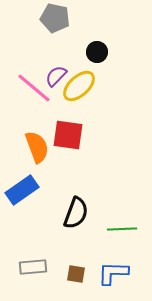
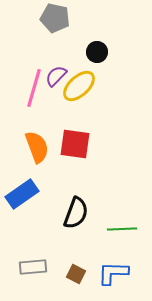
pink line: rotated 66 degrees clockwise
red square: moved 7 px right, 9 px down
blue rectangle: moved 4 px down
brown square: rotated 18 degrees clockwise
